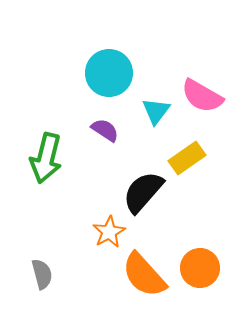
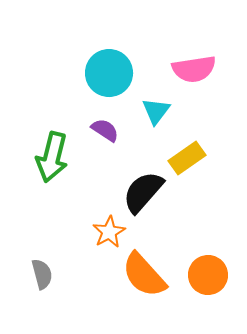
pink semicircle: moved 8 px left, 27 px up; rotated 39 degrees counterclockwise
green arrow: moved 6 px right, 1 px up
orange circle: moved 8 px right, 7 px down
